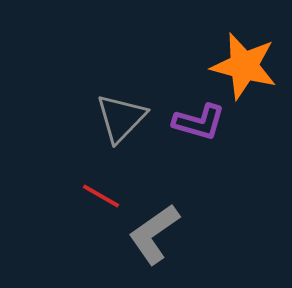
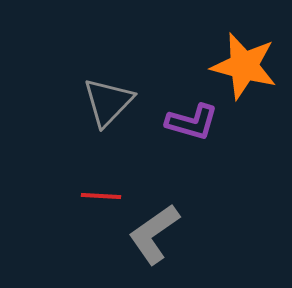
gray triangle: moved 13 px left, 16 px up
purple L-shape: moved 7 px left
red line: rotated 27 degrees counterclockwise
